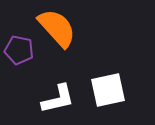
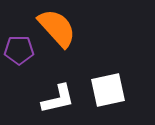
purple pentagon: rotated 12 degrees counterclockwise
